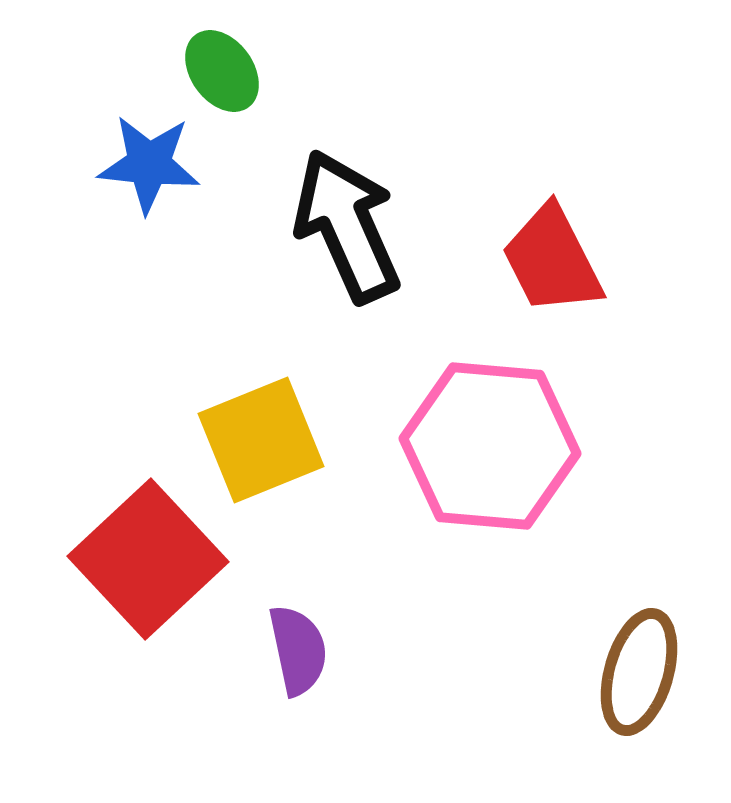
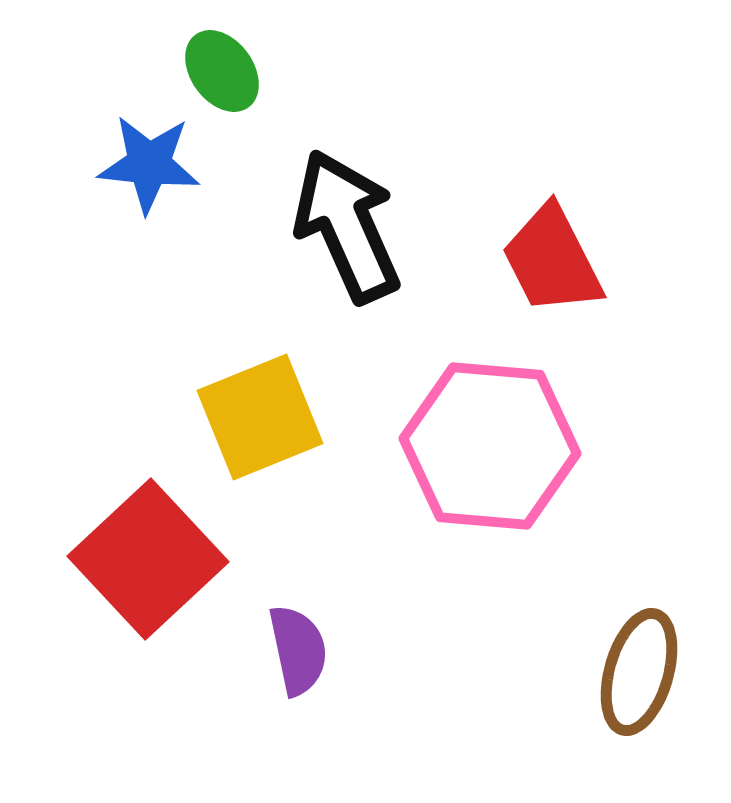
yellow square: moved 1 px left, 23 px up
